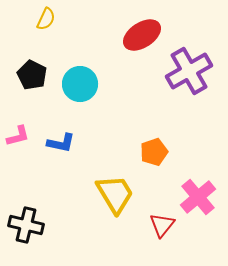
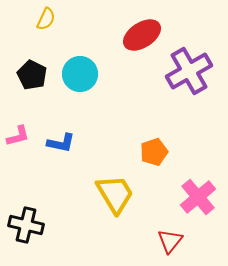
cyan circle: moved 10 px up
red triangle: moved 8 px right, 16 px down
